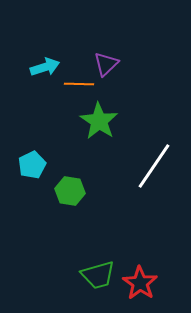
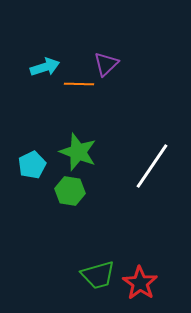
green star: moved 21 px left, 31 px down; rotated 12 degrees counterclockwise
white line: moved 2 px left
